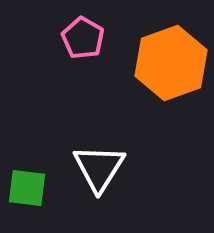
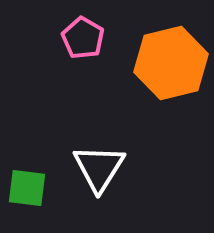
orange hexagon: rotated 6 degrees clockwise
